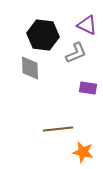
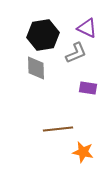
purple triangle: moved 3 px down
black hexagon: rotated 16 degrees counterclockwise
gray diamond: moved 6 px right
